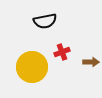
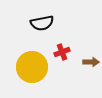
black semicircle: moved 3 px left, 2 px down
